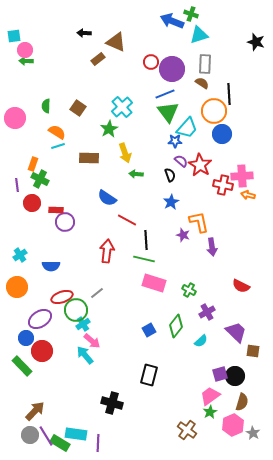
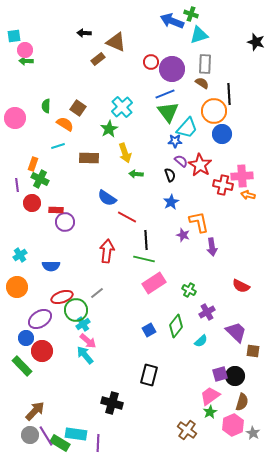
orange semicircle at (57, 132): moved 8 px right, 8 px up
red line at (127, 220): moved 3 px up
pink rectangle at (154, 283): rotated 50 degrees counterclockwise
pink arrow at (92, 341): moved 4 px left
